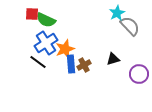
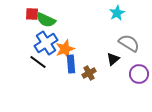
gray semicircle: moved 1 px left, 17 px down; rotated 15 degrees counterclockwise
black triangle: rotated 24 degrees counterclockwise
brown cross: moved 5 px right, 8 px down
